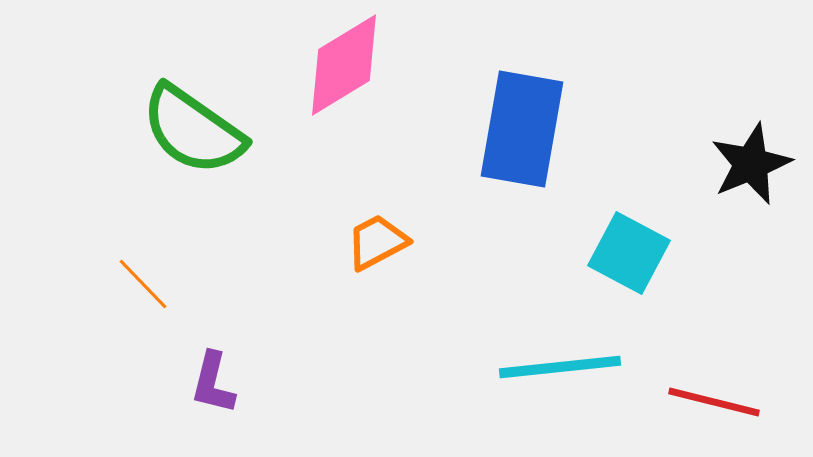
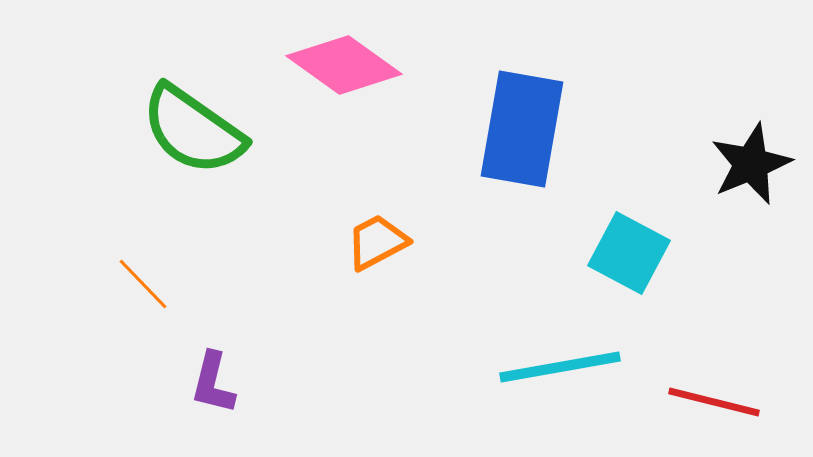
pink diamond: rotated 67 degrees clockwise
cyan line: rotated 4 degrees counterclockwise
